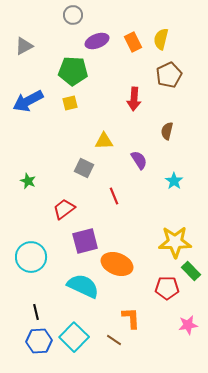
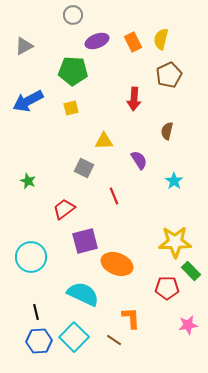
yellow square: moved 1 px right, 5 px down
cyan semicircle: moved 8 px down
